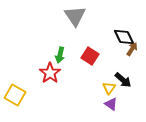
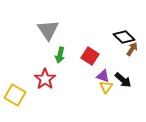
gray triangle: moved 27 px left, 14 px down
black diamond: rotated 20 degrees counterclockwise
red star: moved 5 px left, 6 px down
yellow triangle: moved 3 px left, 1 px up
purple triangle: moved 8 px left, 28 px up; rotated 16 degrees counterclockwise
